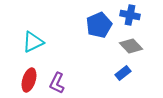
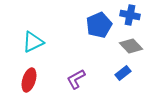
purple L-shape: moved 19 px right, 4 px up; rotated 35 degrees clockwise
